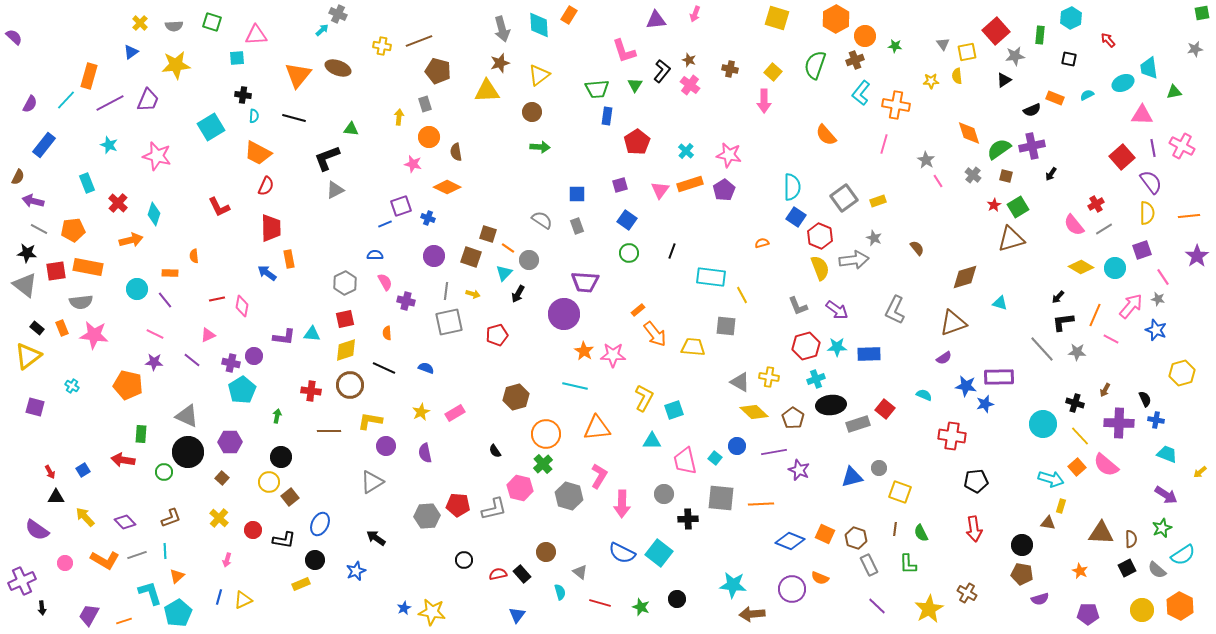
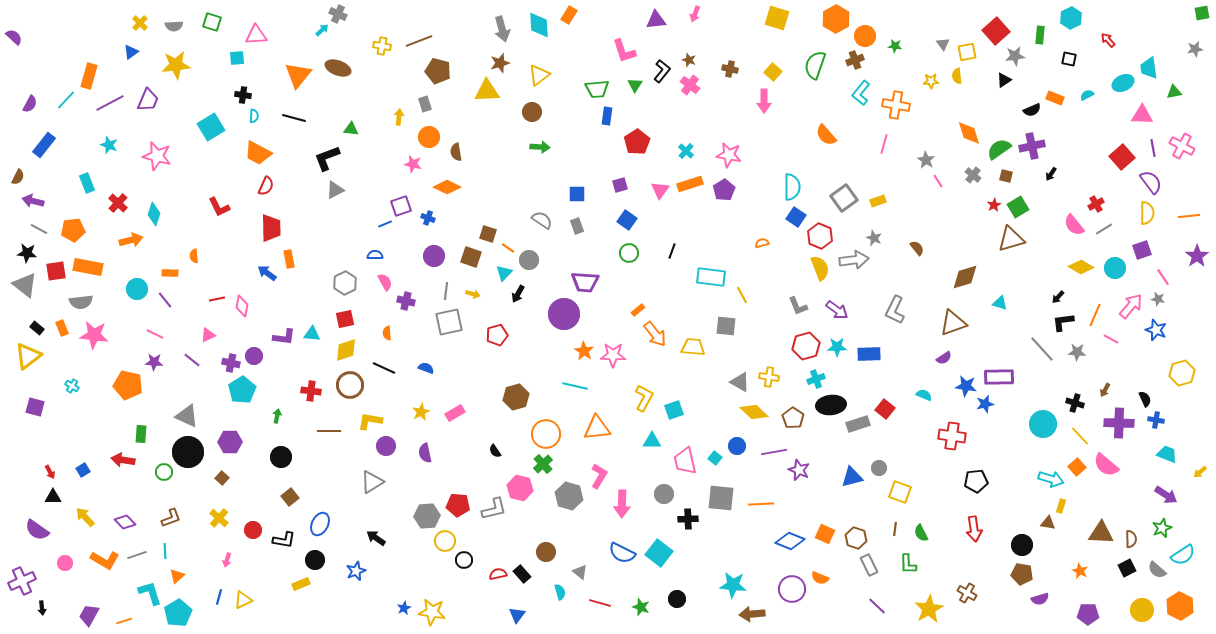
yellow circle at (269, 482): moved 176 px right, 59 px down
black triangle at (56, 497): moved 3 px left
